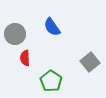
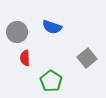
blue semicircle: rotated 36 degrees counterclockwise
gray circle: moved 2 px right, 2 px up
gray square: moved 3 px left, 4 px up
